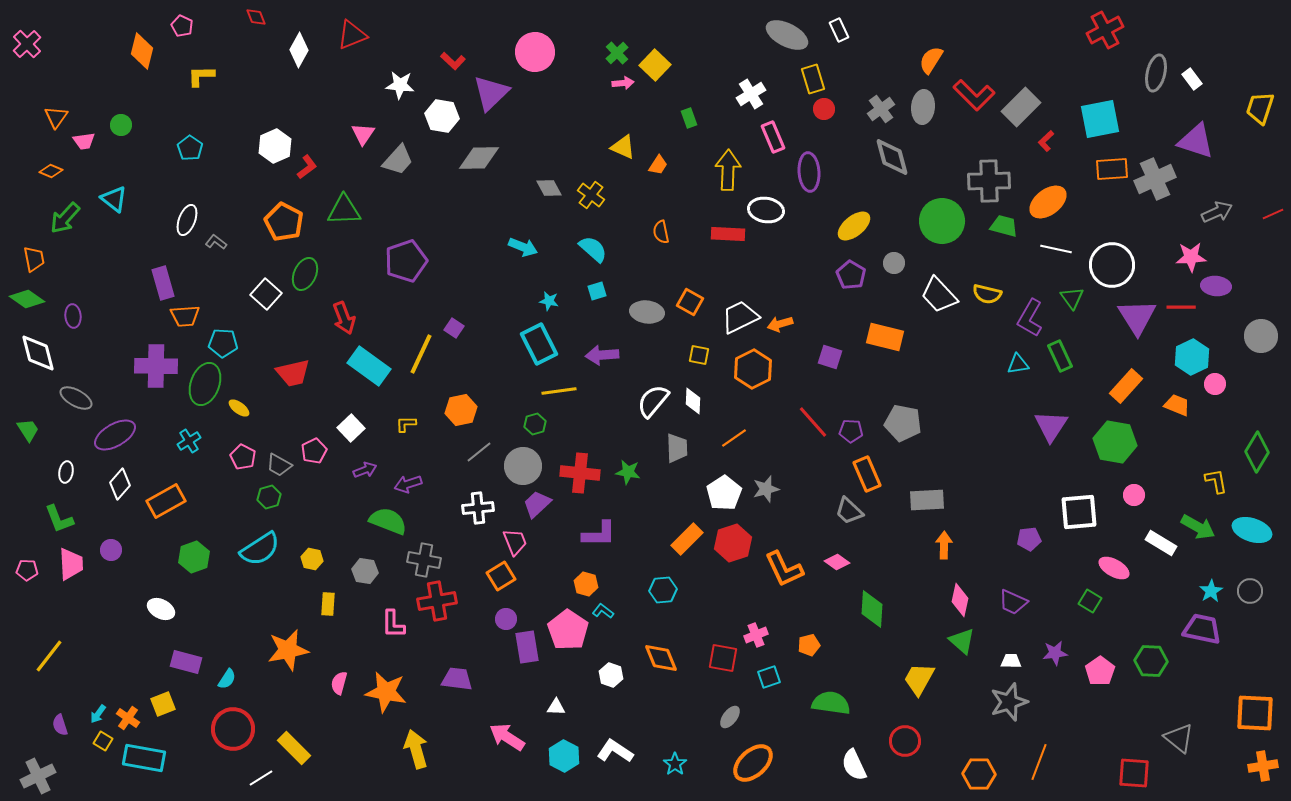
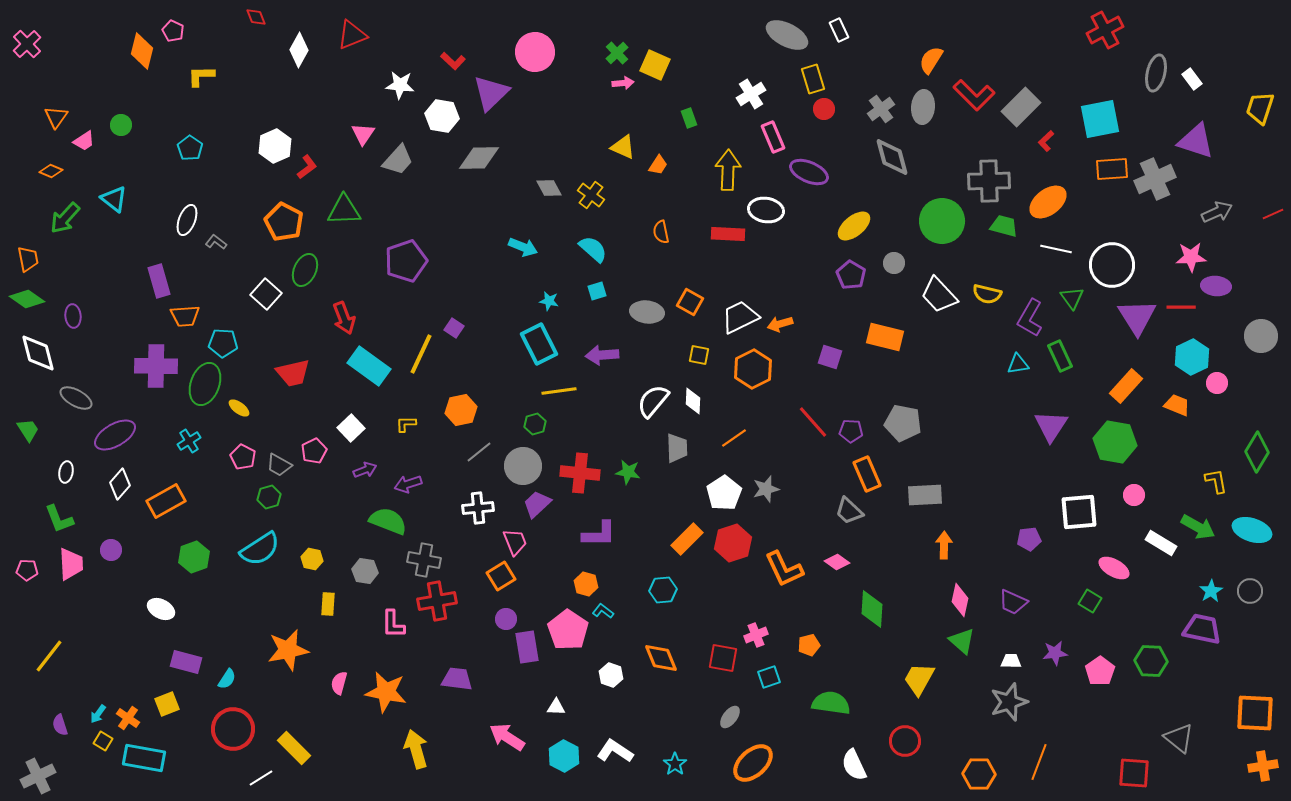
pink pentagon at (182, 26): moved 9 px left, 5 px down
yellow square at (655, 65): rotated 20 degrees counterclockwise
pink trapezoid at (84, 141): rotated 25 degrees counterclockwise
purple ellipse at (809, 172): rotated 63 degrees counterclockwise
orange trapezoid at (34, 259): moved 6 px left
green ellipse at (305, 274): moved 4 px up
purple rectangle at (163, 283): moved 4 px left, 2 px up
pink circle at (1215, 384): moved 2 px right, 1 px up
gray rectangle at (927, 500): moved 2 px left, 5 px up
yellow square at (163, 704): moved 4 px right
